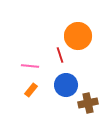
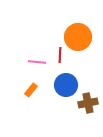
orange circle: moved 1 px down
red line: rotated 21 degrees clockwise
pink line: moved 7 px right, 4 px up
